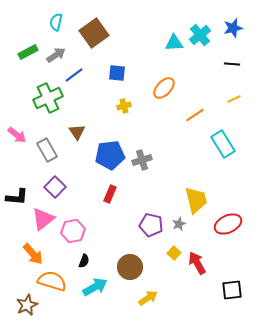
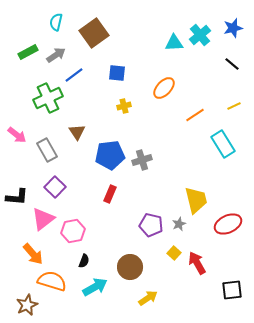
black line: rotated 35 degrees clockwise
yellow line: moved 7 px down
